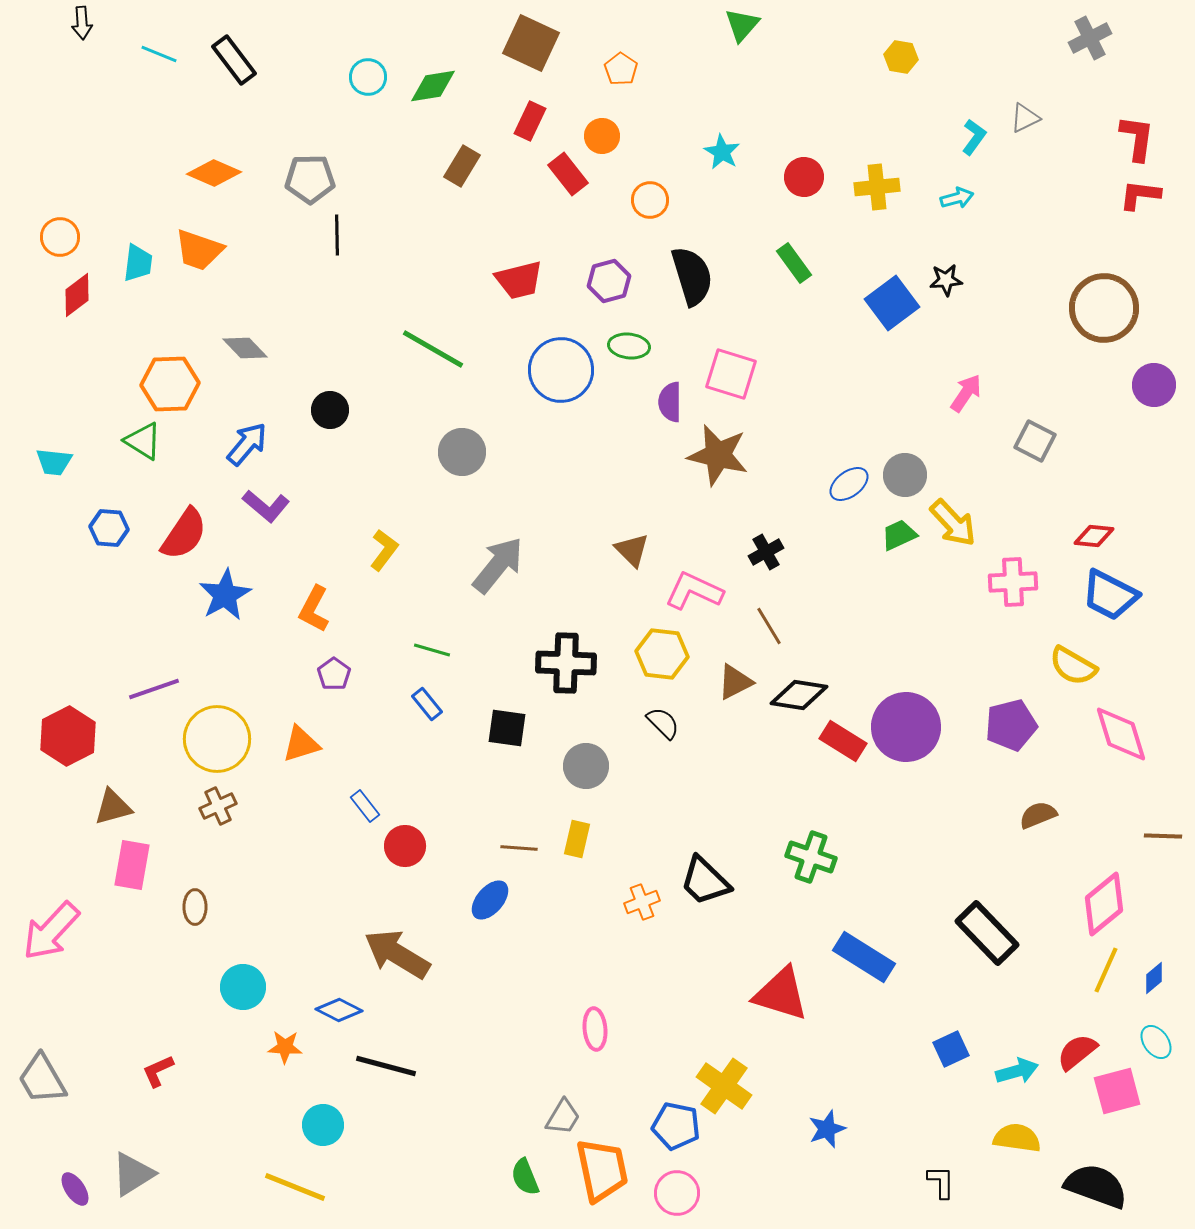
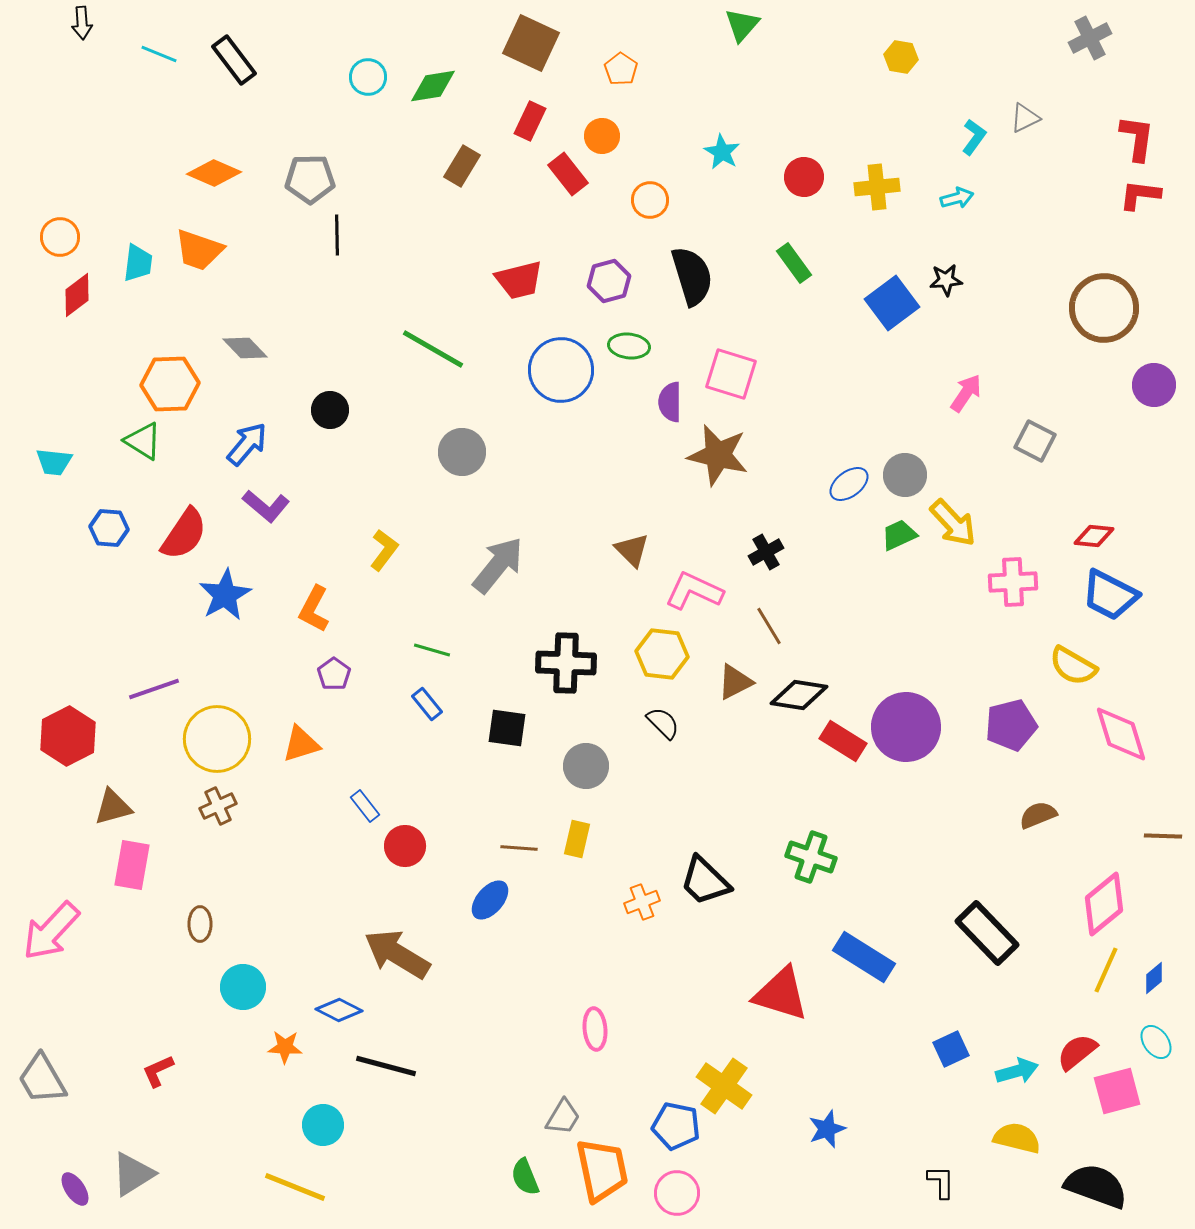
brown ellipse at (195, 907): moved 5 px right, 17 px down
yellow semicircle at (1017, 1138): rotated 6 degrees clockwise
